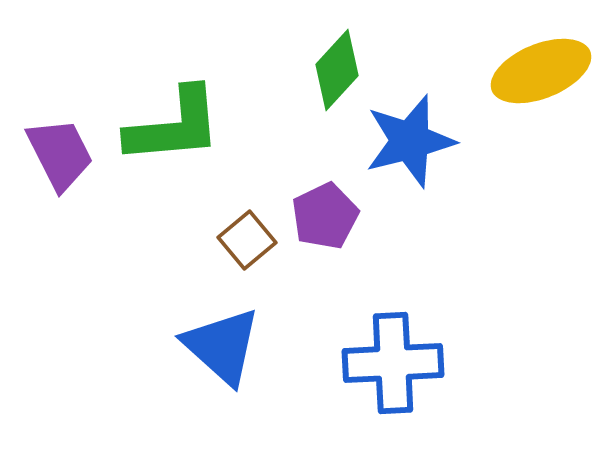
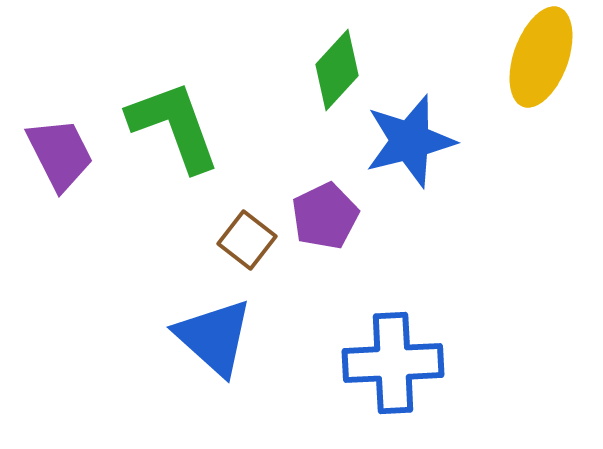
yellow ellipse: moved 14 px up; rotated 48 degrees counterclockwise
green L-shape: rotated 105 degrees counterclockwise
brown square: rotated 12 degrees counterclockwise
blue triangle: moved 8 px left, 9 px up
